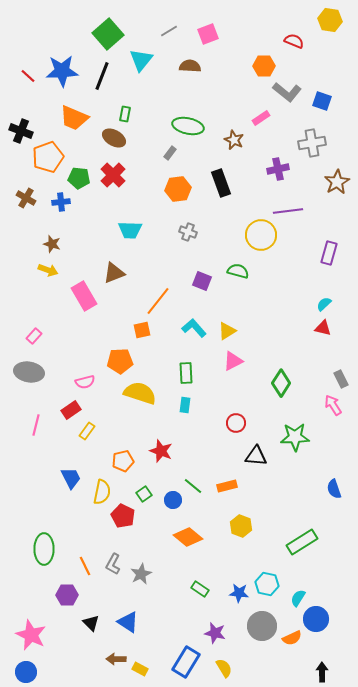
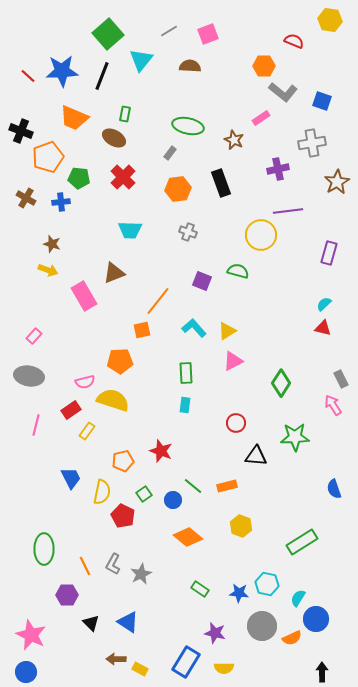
gray L-shape at (287, 92): moved 4 px left
red cross at (113, 175): moved 10 px right, 2 px down
gray ellipse at (29, 372): moved 4 px down
yellow semicircle at (140, 393): moved 27 px left, 7 px down
yellow semicircle at (224, 668): rotated 120 degrees clockwise
